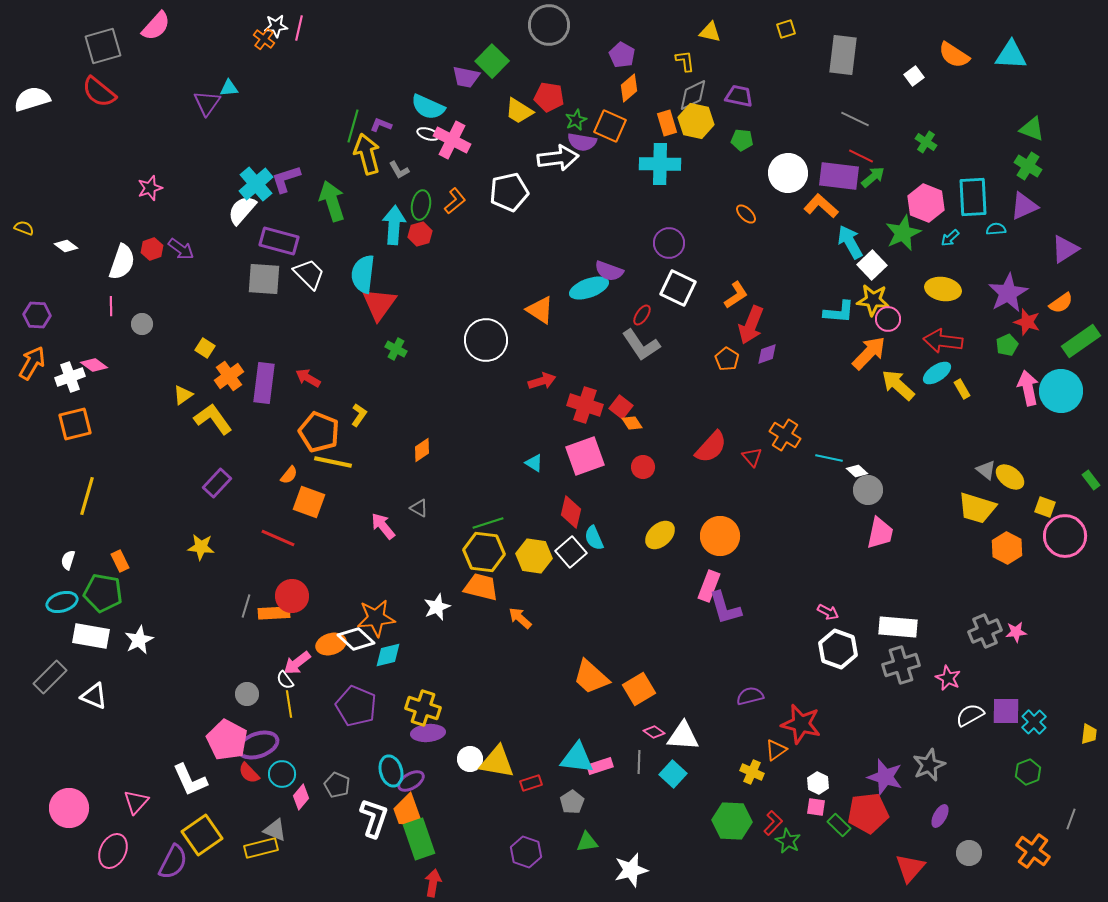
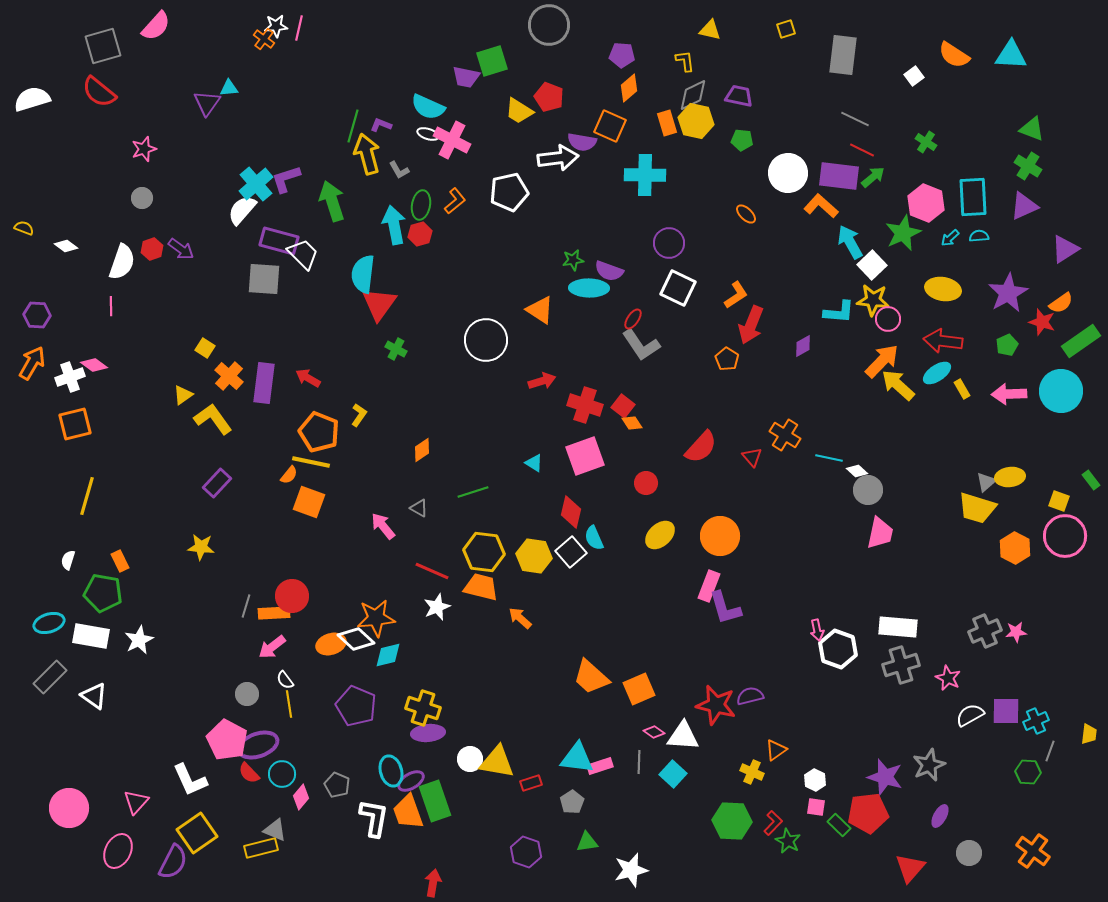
yellow triangle at (710, 32): moved 2 px up
purple pentagon at (622, 55): rotated 25 degrees counterclockwise
green square at (492, 61): rotated 28 degrees clockwise
red pentagon at (549, 97): rotated 12 degrees clockwise
green star at (576, 120): moved 3 px left, 140 px down; rotated 15 degrees clockwise
red line at (861, 156): moved 1 px right, 6 px up
cyan cross at (660, 164): moved 15 px left, 11 px down
pink star at (150, 188): moved 6 px left, 39 px up
cyan arrow at (394, 225): rotated 15 degrees counterclockwise
cyan semicircle at (996, 229): moved 17 px left, 7 px down
white trapezoid at (309, 274): moved 6 px left, 20 px up
cyan ellipse at (589, 288): rotated 21 degrees clockwise
red ellipse at (642, 315): moved 9 px left, 4 px down
red star at (1027, 322): moved 15 px right
gray circle at (142, 324): moved 126 px up
orange arrow at (869, 353): moved 13 px right, 8 px down
purple diamond at (767, 354): moved 36 px right, 8 px up; rotated 10 degrees counterclockwise
orange cross at (229, 376): rotated 12 degrees counterclockwise
pink arrow at (1028, 388): moved 19 px left, 6 px down; rotated 80 degrees counterclockwise
red square at (621, 407): moved 2 px right, 1 px up
red semicircle at (711, 447): moved 10 px left
yellow line at (333, 462): moved 22 px left
red circle at (643, 467): moved 3 px right, 16 px down
gray triangle at (986, 470): moved 12 px down; rotated 40 degrees clockwise
yellow ellipse at (1010, 477): rotated 44 degrees counterclockwise
yellow square at (1045, 507): moved 14 px right, 6 px up
green line at (488, 523): moved 15 px left, 31 px up
red line at (278, 538): moved 154 px right, 33 px down
orange hexagon at (1007, 548): moved 8 px right
cyan ellipse at (62, 602): moved 13 px left, 21 px down
pink arrow at (828, 612): moved 11 px left, 18 px down; rotated 50 degrees clockwise
pink arrow at (297, 663): moved 25 px left, 16 px up
orange square at (639, 689): rotated 8 degrees clockwise
white triangle at (94, 696): rotated 12 degrees clockwise
cyan cross at (1034, 722): moved 2 px right, 1 px up; rotated 20 degrees clockwise
red star at (801, 724): moved 85 px left, 19 px up
green hexagon at (1028, 772): rotated 25 degrees clockwise
white hexagon at (818, 783): moved 3 px left, 3 px up
white L-shape at (374, 818): rotated 9 degrees counterclockwise
gray line at (1071, 819): moved 21 px left, 68 px up
yellow square at (202, 835): moved 5 px left, 2 px up
green rectangle at (419, 839): moved 16 px right, 38 px up
pink ellipse at (113, 851): moved 5 px right
